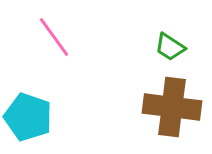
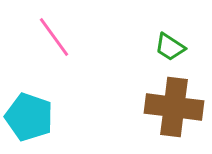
brown cross: moved 2 px right
cyan pentagon: moved 1 px right
